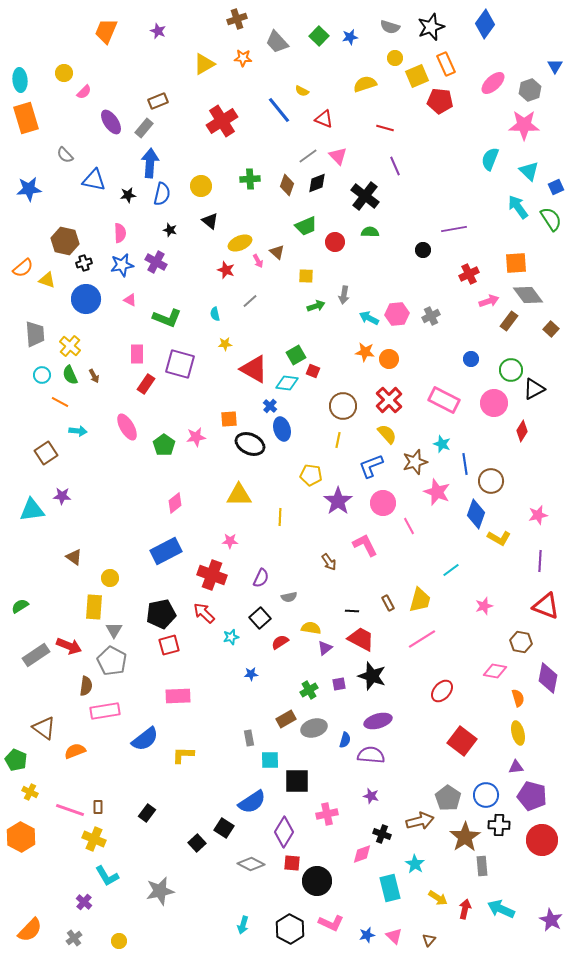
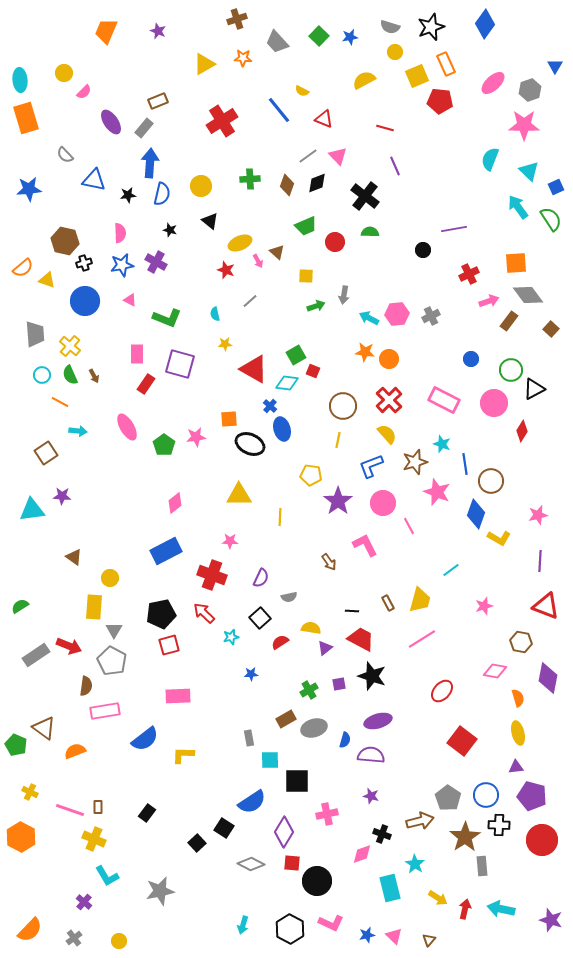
yellow circle at (395, 58): moved 6 px up
yellow semicircle at (365, 84): moved 1 px left, 4 px up; rotated 10 degrees counterclockwise
blue circle at (86, 299): moved 1 px left, 2 px down
green pentagon at (16, 760): moved 15 px up
cyan arrow at (501, 909): rotated 12 degrees counterclockwise
purple star at (551, 920): rotated 10 degrees counterclockwise
